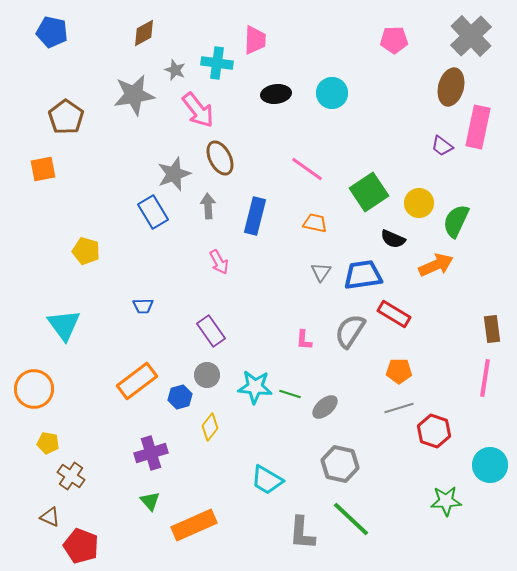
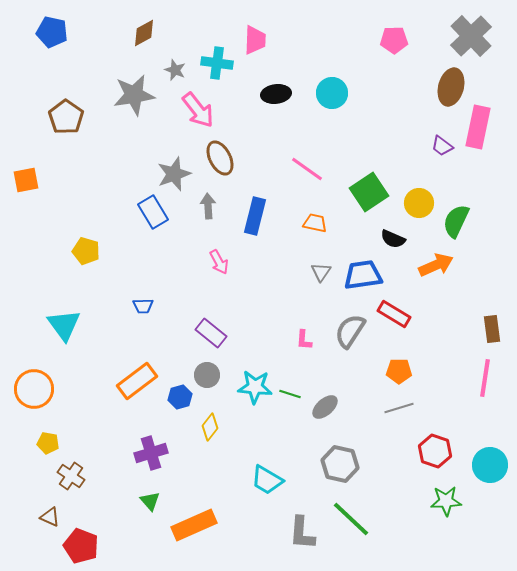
orange square at (43, 169): moved 17 px left, 11 px down
purple rectangle at (211, 331): moved 2 px down; rotated 16 degrees counterclockwise
red hexagon at (434, 431): moved 1 px right, 20 px down
